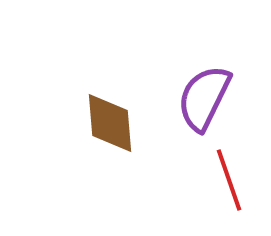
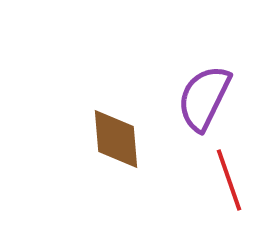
brown diamond: moved 6 px right, 16 px down
